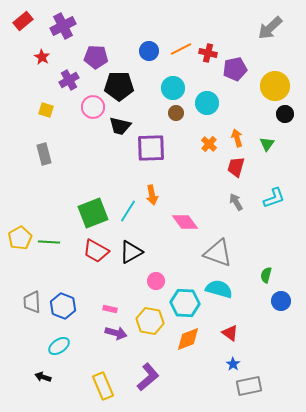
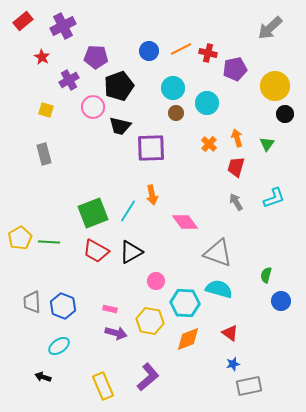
black pentagon at (119, 86): rotated 20 degrees counterclockwise
blue star at (233, 364): rotated 24 degrees clockwise
